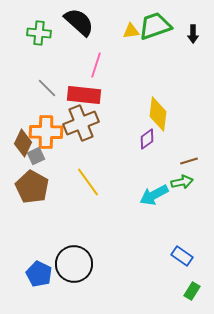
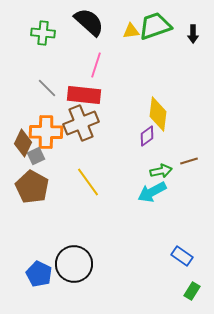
black semicircle: moved 10 px right
green cross: moved 4 px right
purple diamond: moved 3 px up
green arrow: moved 21 px left, 11 px up
cyan arrow: moved 2 px left, 3 px up
